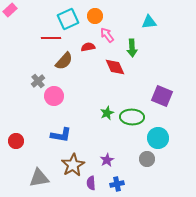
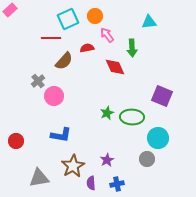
red semicircle: moved 1 px left, 1 px down
brown star: moved 1 px down
